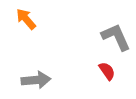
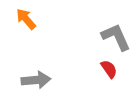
red semicircle: moved 2 px right, 2 px up
